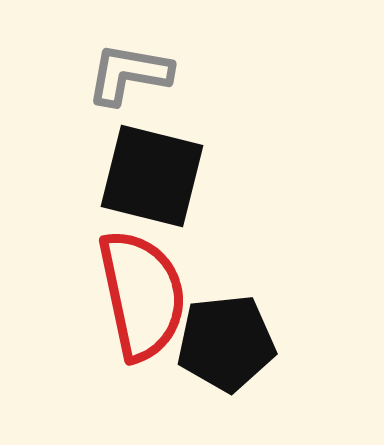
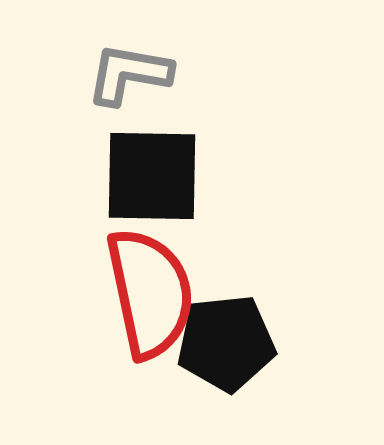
black square: rotated 13 degrees counterclockwise
red semicircle: moved 8 px right, 2 px up
